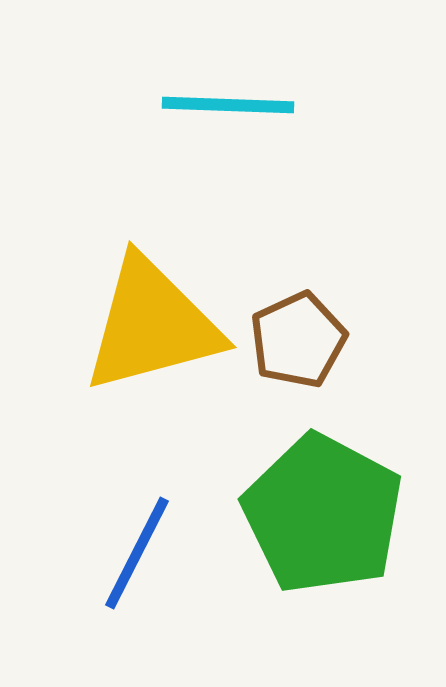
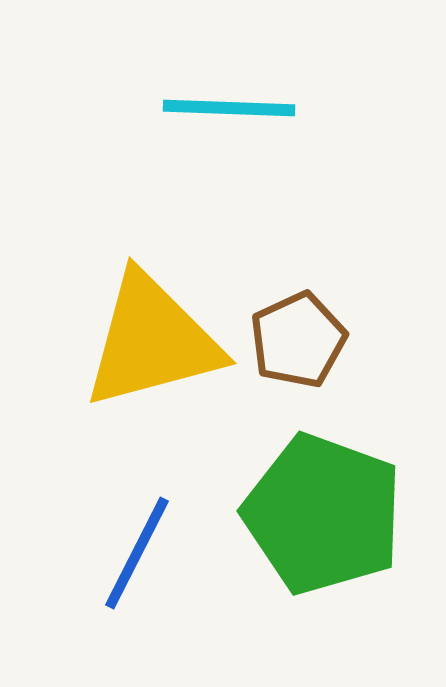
cyan line: moved 1 px right, 3 px down
yellow triangle: moved 16 px down
green pentagon: rotated 8 degrees counterclockwise
